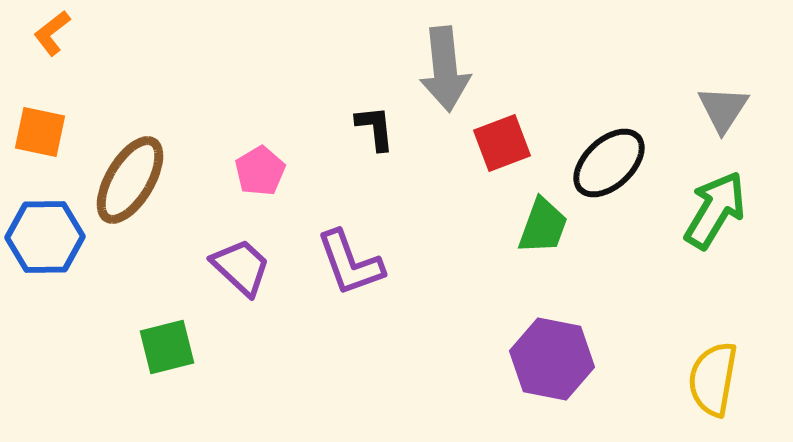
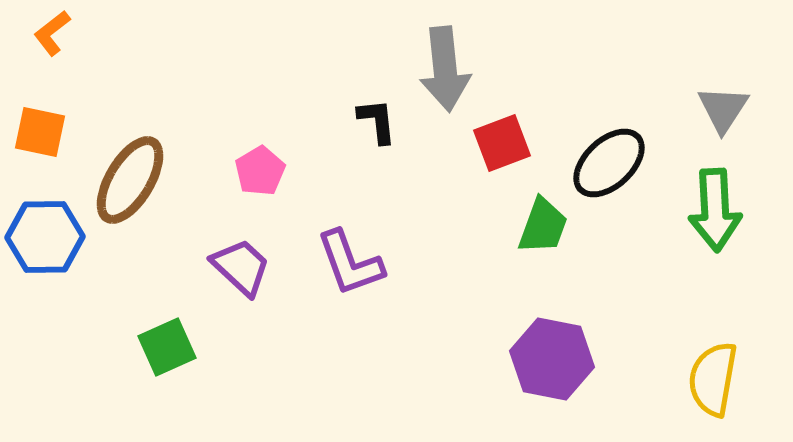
black L-shape: moved 2 px right, 7 px up
green arrow: rotated 146 degrees clockwise
green square: rotated 10 degrees counterclockwise
